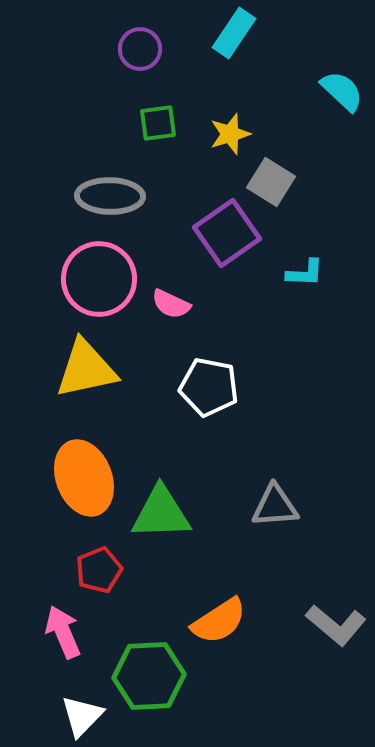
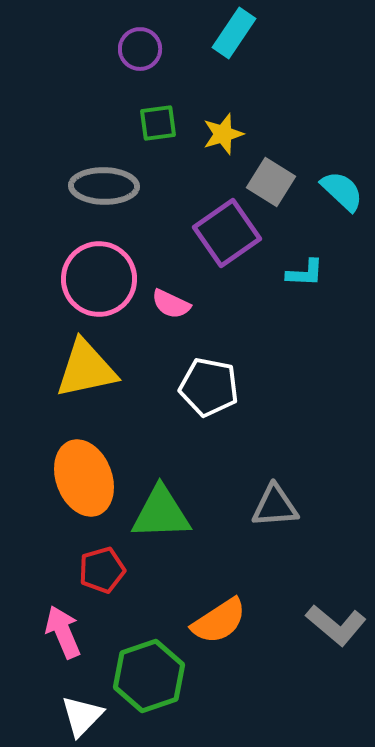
cyan semicircle: moved 100 px down
yellow star: moved 7 px left
gray ellipse: moved 6 px left, 10 px up
red pentagon: moved 3 px right; rotated 6 degrees clockwise
green hexagon: rotated 16 degrees counterclockwise
